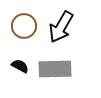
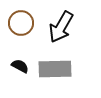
brown circle: moved 3 px left, 3 px up
